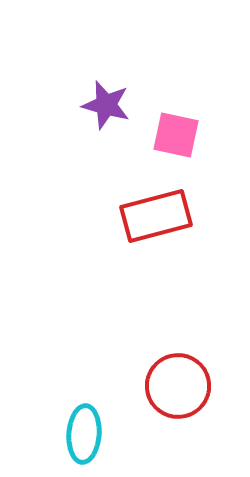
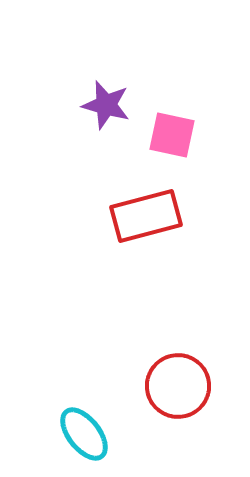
pink square: moved 4 px left
red rectangle: moved 10 px left
cyan ellipse: rotated 42 degrees counterclockwise
